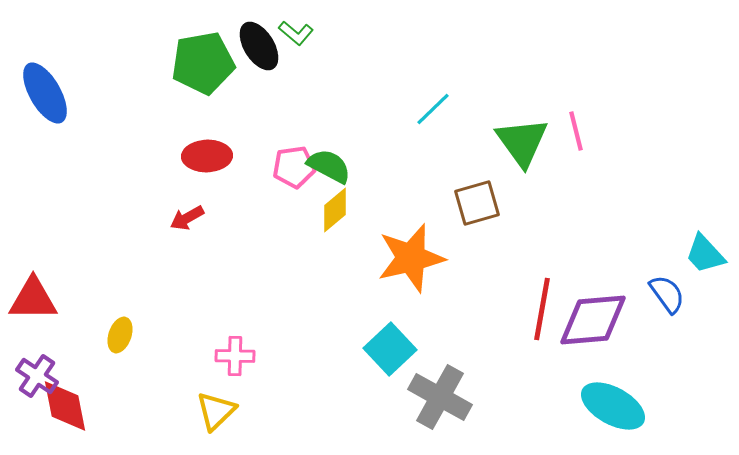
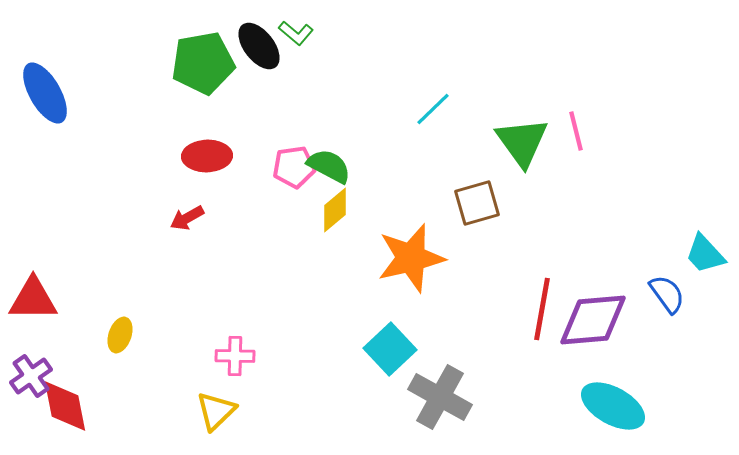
black ellipse: rotated 6 degrees counterclockwise
purple cross: moved 6 px left; rotated 21 degrees clockwise
